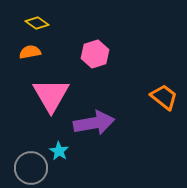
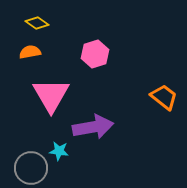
purple arrow: moved 1 px left, 4 px down
cyan star: rotated 24 degrees counterclockwise
